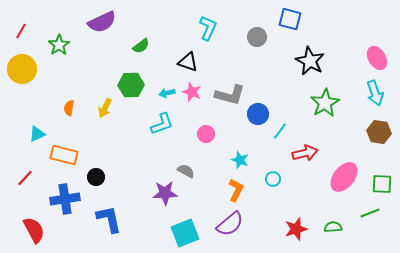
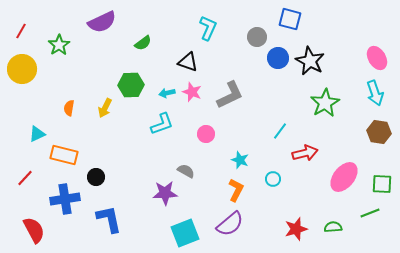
green semicircle at (141, 46): moved 2 px right, 3 px up
gray L-shape at (230, 95): rotated 40 degrees counterclockwise
blue circle at (258, 114): moved 20 px right, 56 px up
